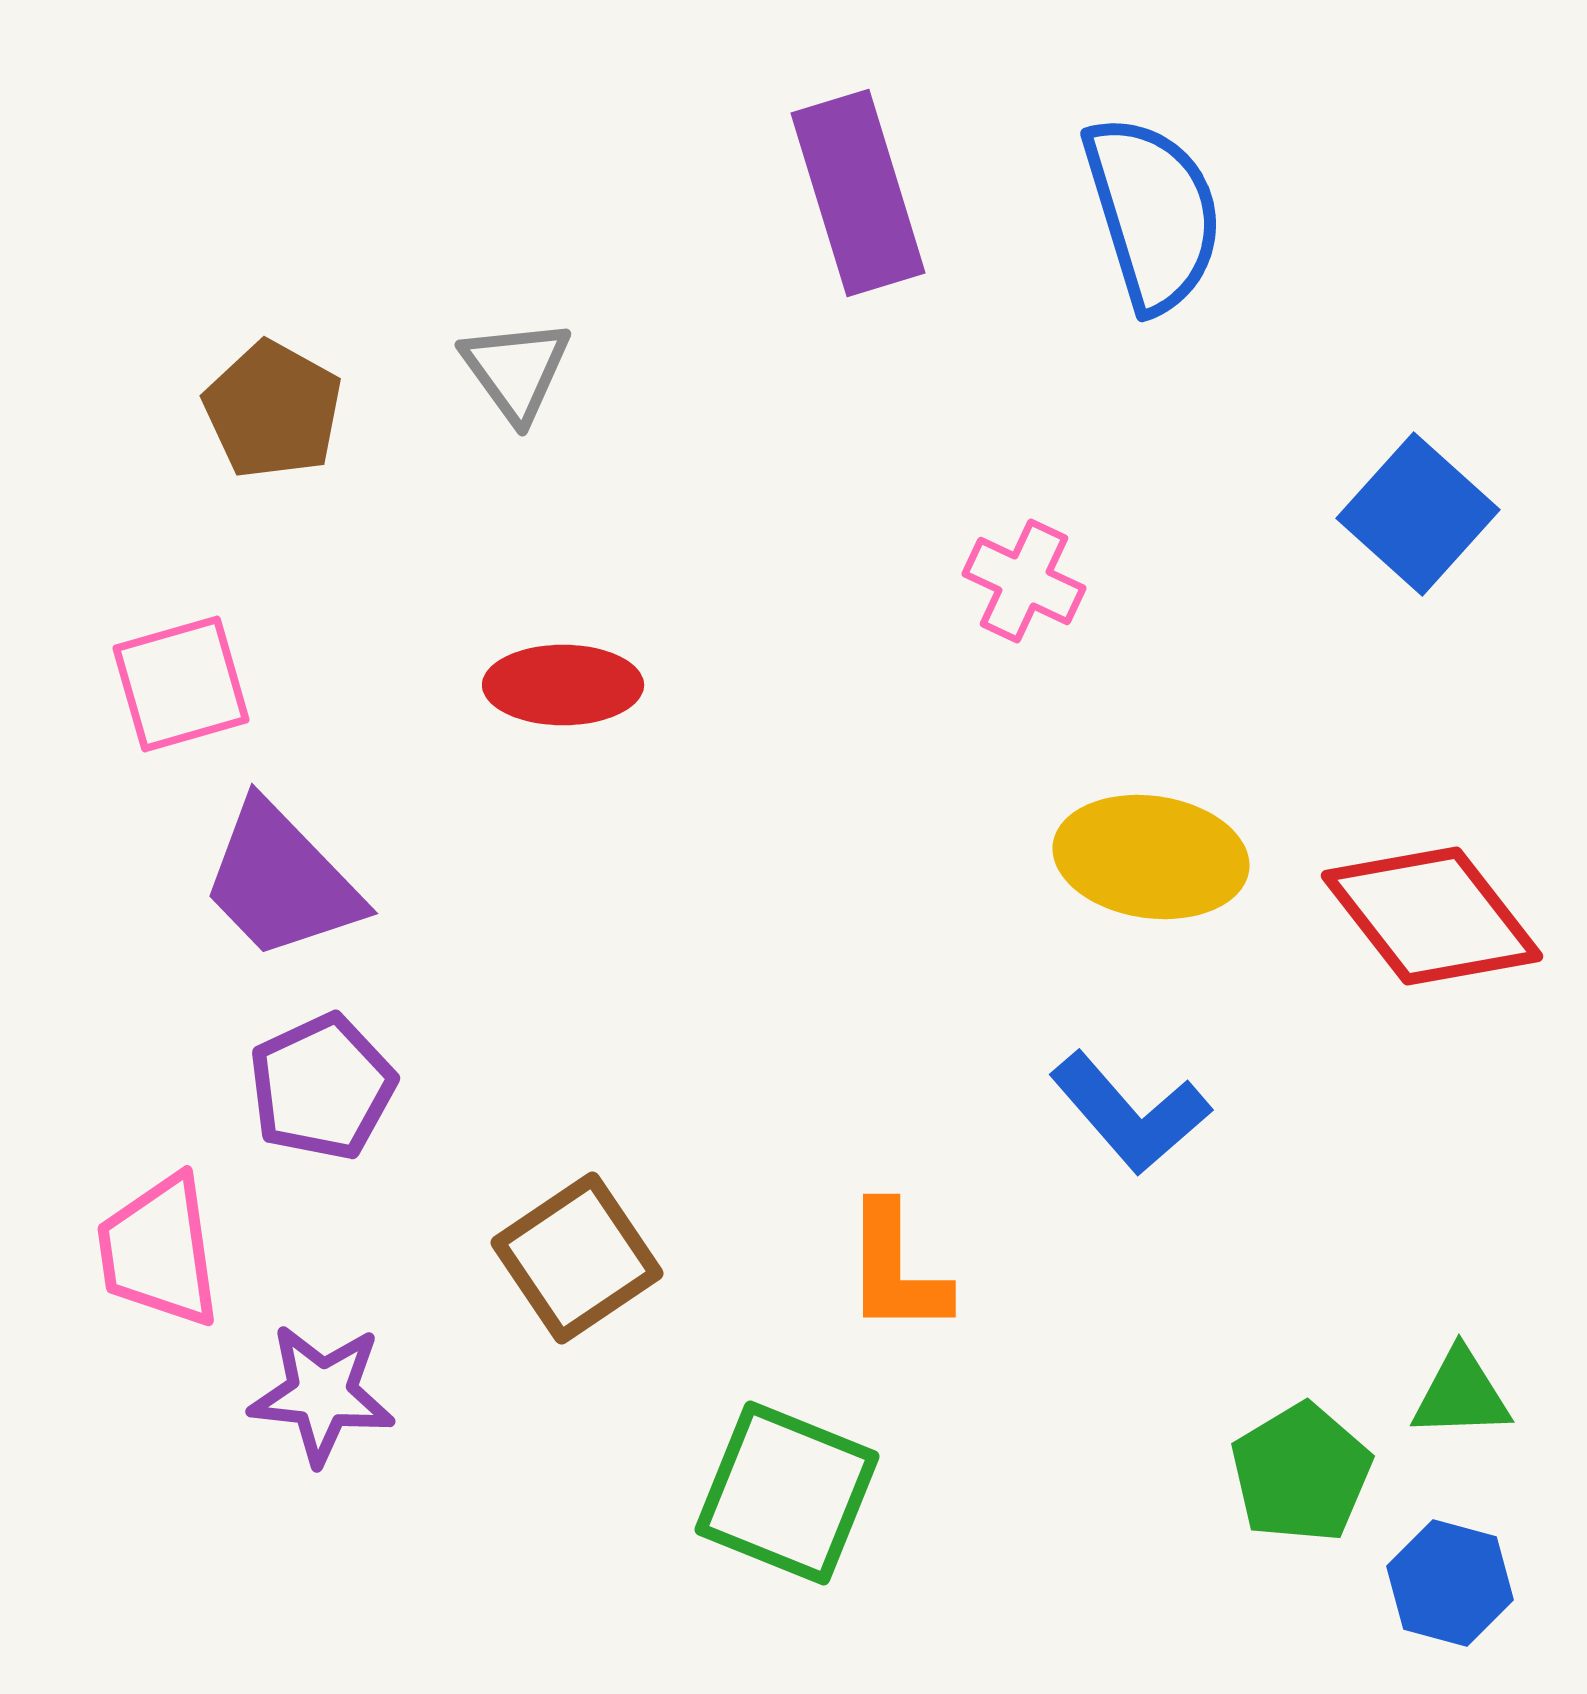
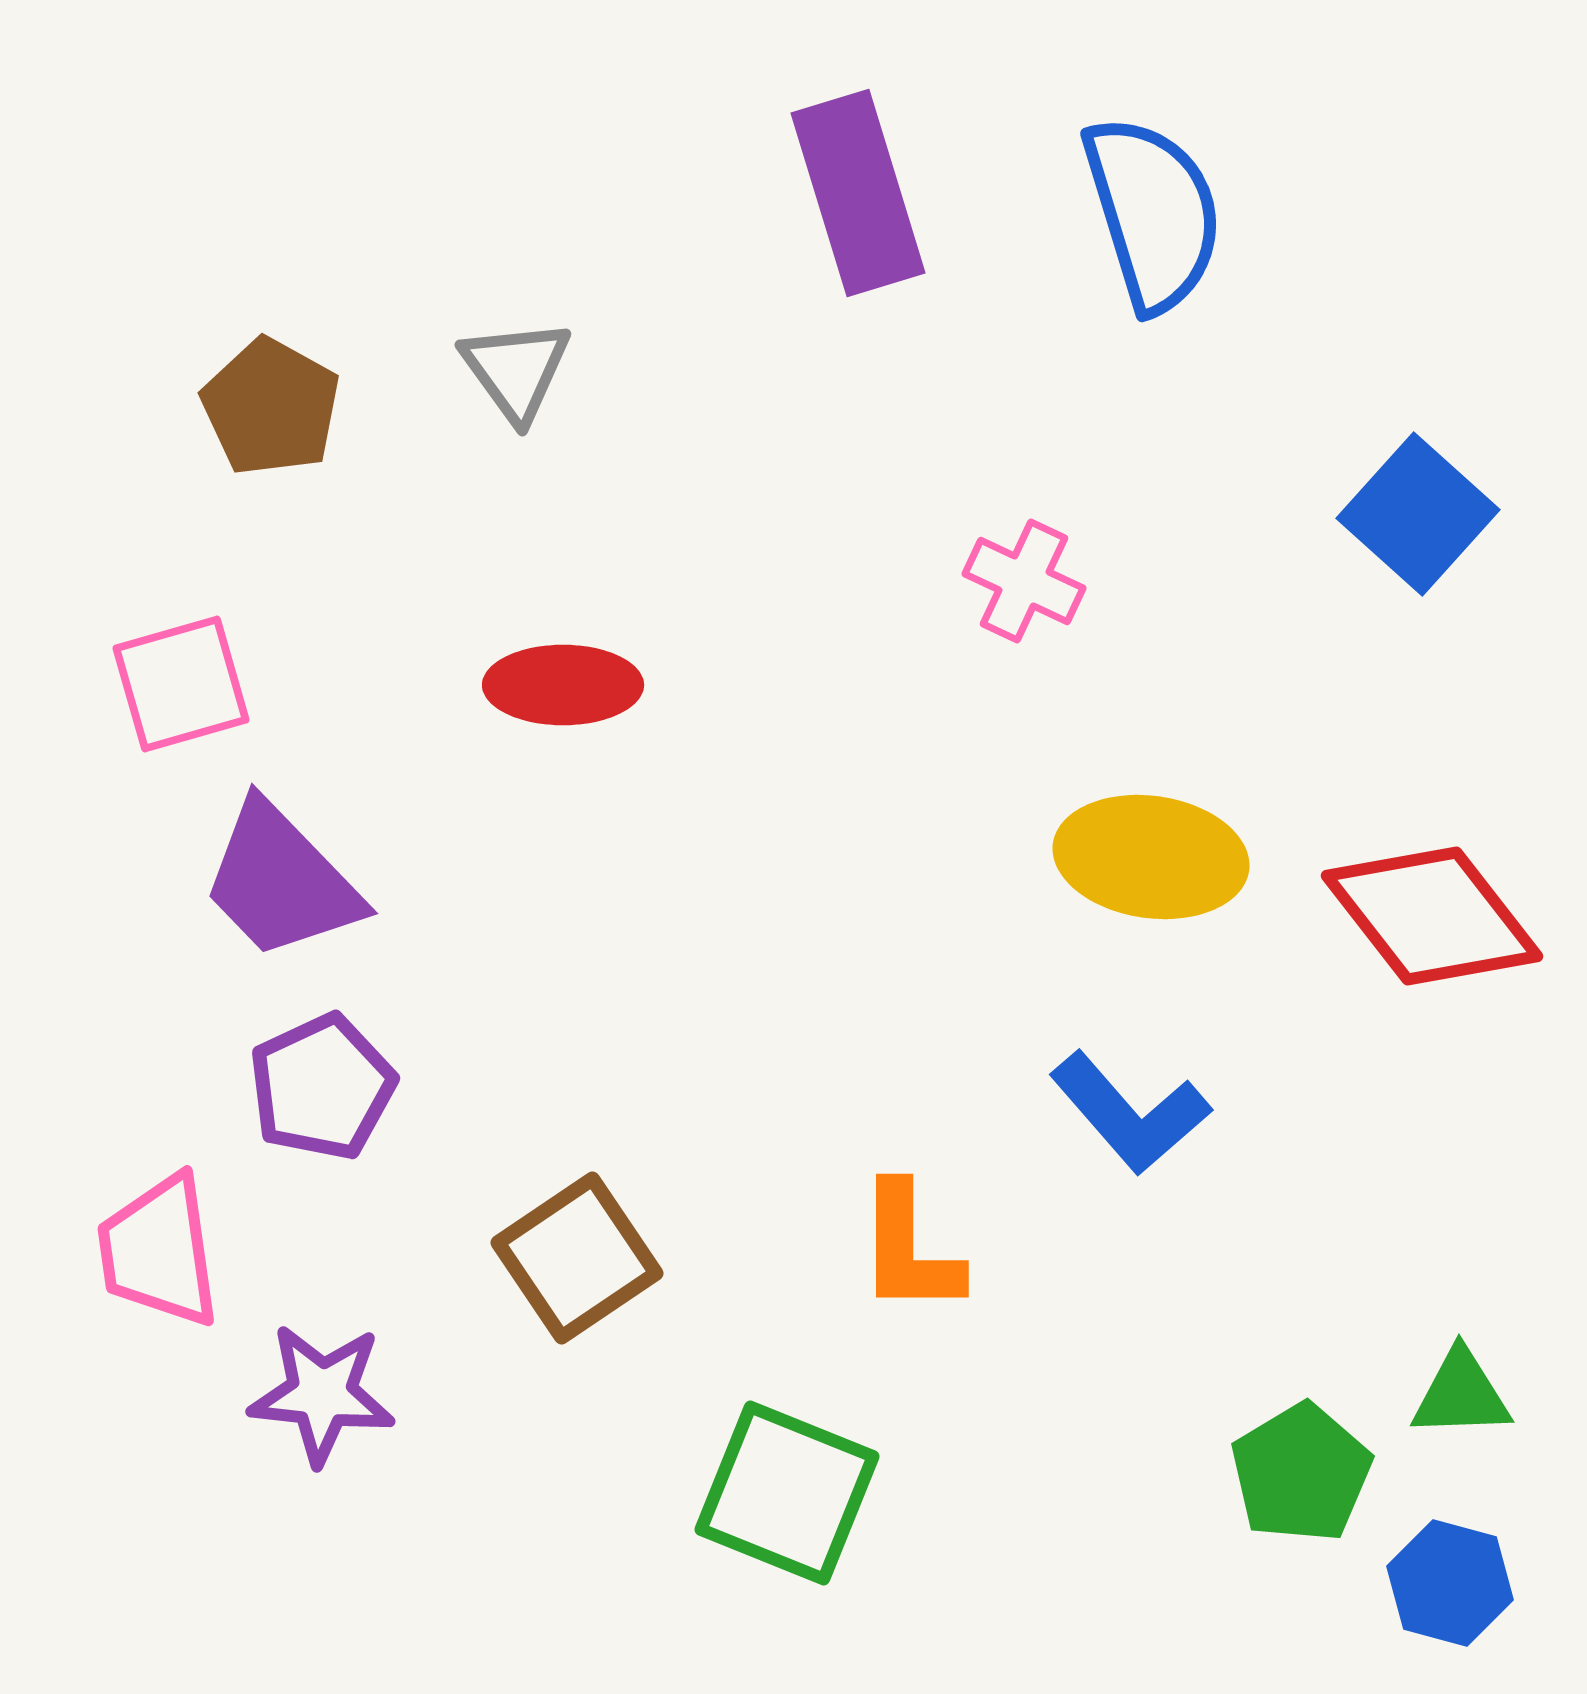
brown pentagon: moved 2 px left, 3 px up
orange L-shape: moved 13 px right, 20 px up
